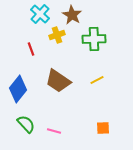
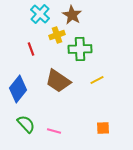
green cross: moved 14 px left, 10 px down
